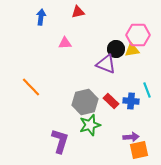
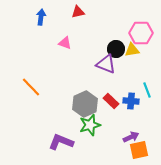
pink hexagon: moved 3 px right, 2 px up
pink triangle: rotated 24 degrees clockwise
gray hexagon: moved 2 px down; rotated 10 degrees counterclockwise
purple arrow: rotated 21 degrees counterclockwise
purple L-shape: moved 1 px right, 1 px down; rotated 85 degrees counterclockwise
